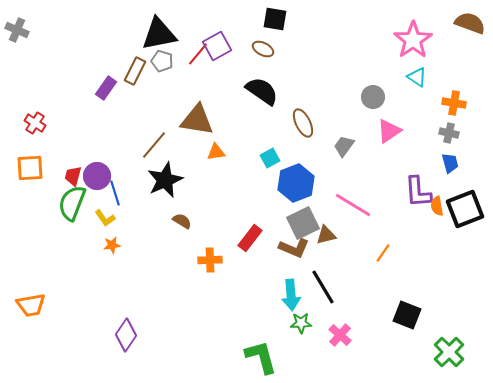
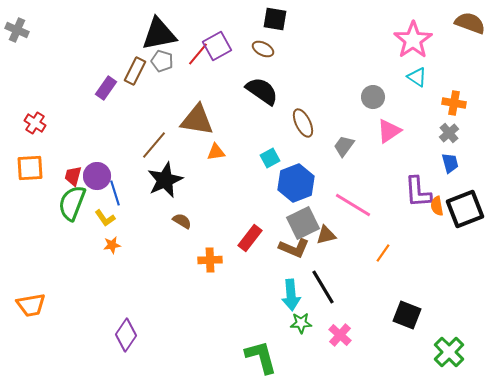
gray cross at (449, 133): rotated 36 degrees clockwise
